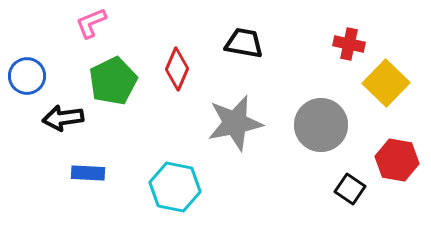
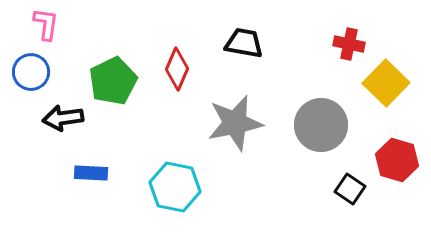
pink L-shape: moved 45 px left, 1 px down; rotated 120 degrees clockwise
blue circle: moved 4 px right, 4 px up
red hexagon: rotated 6 degrees clockwise
blue rectangle: moved 3 px right
